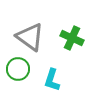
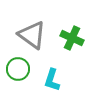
gray triangle: moved 2 px right, 2 px up
